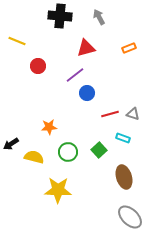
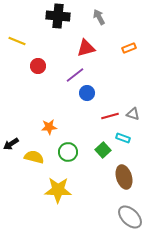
black cross: moved 2 px left
red line: moved 2 px down
green square: moved 4 px right
